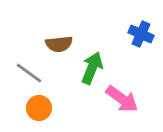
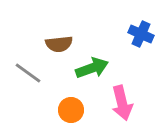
green arrow: rotated 48 degrees clockwise
gray line: moved 1 px left
pink arrow: moved 4 px down; rotated 40 degrees clockwise
orange circle: moved 32 px right, 2 px down
